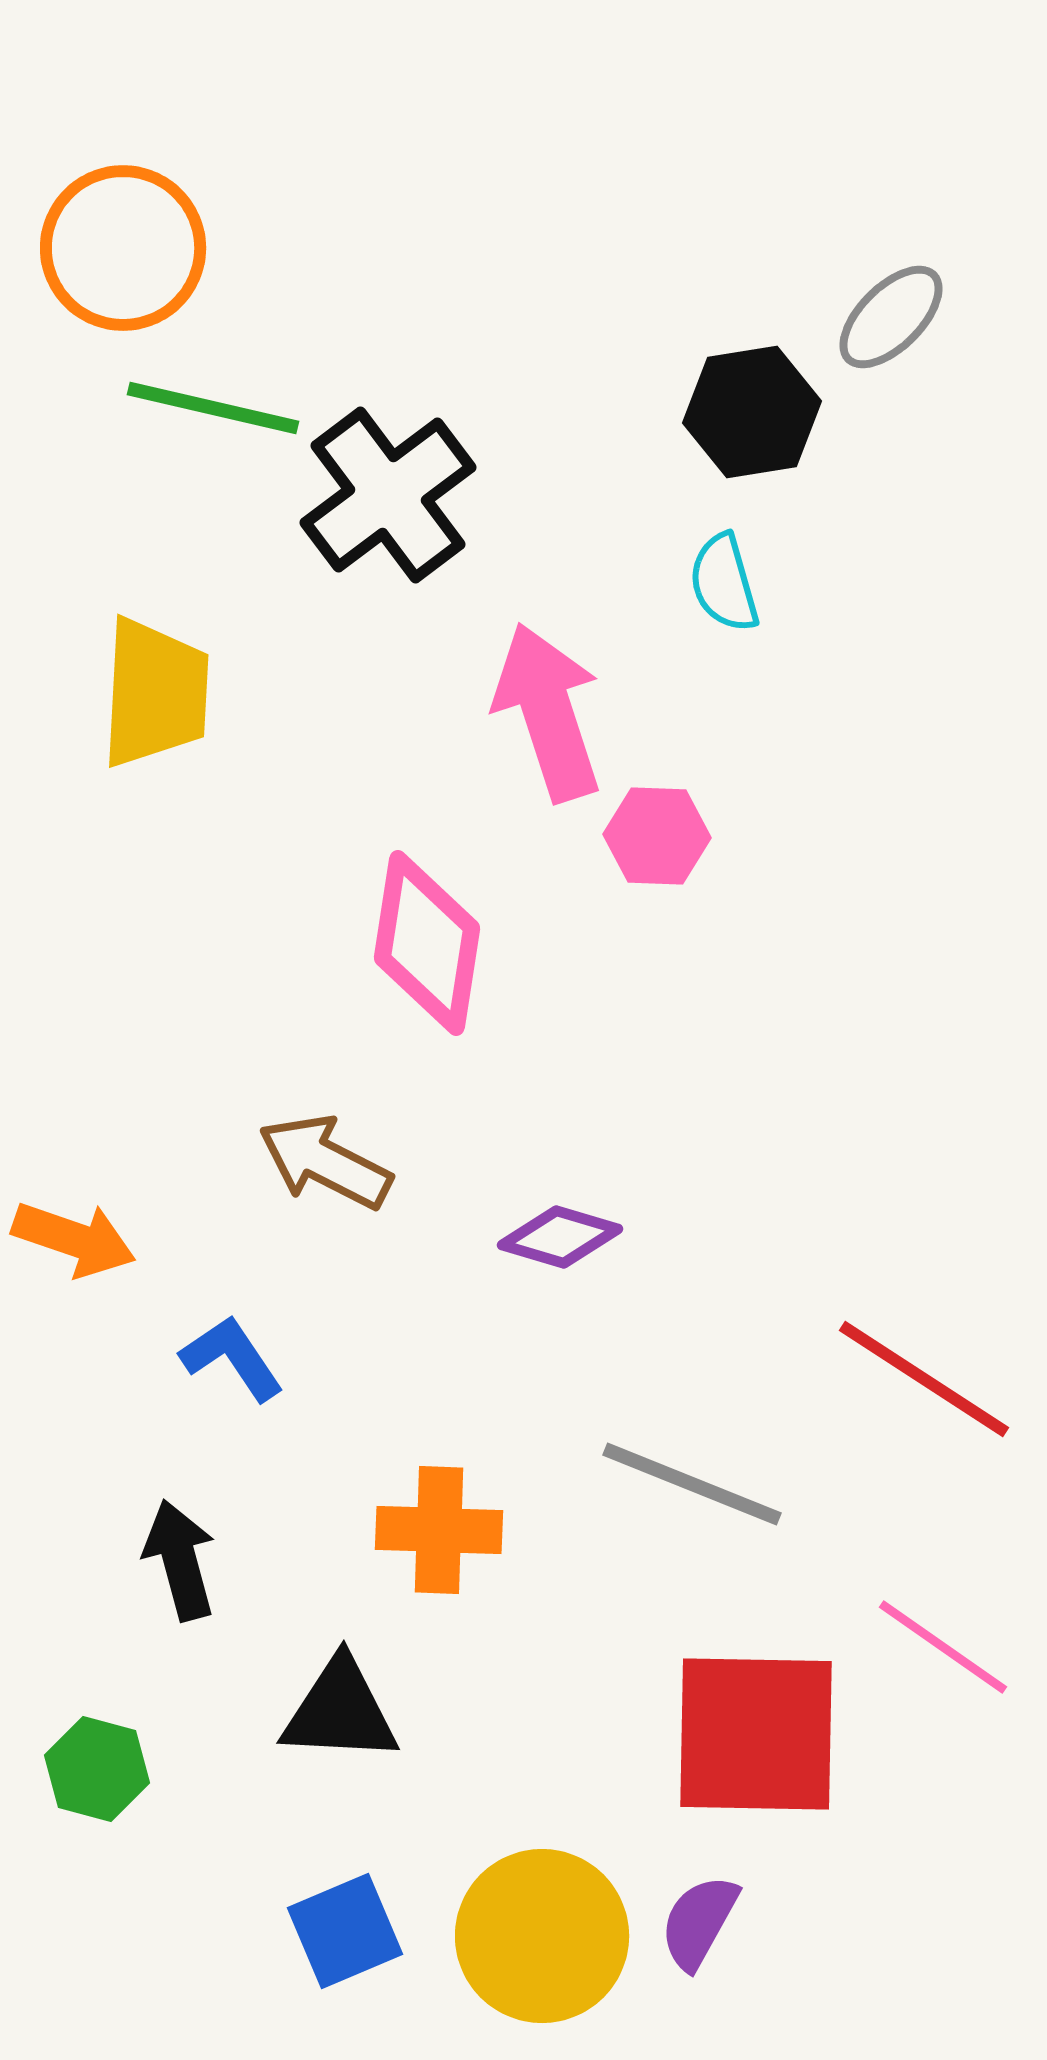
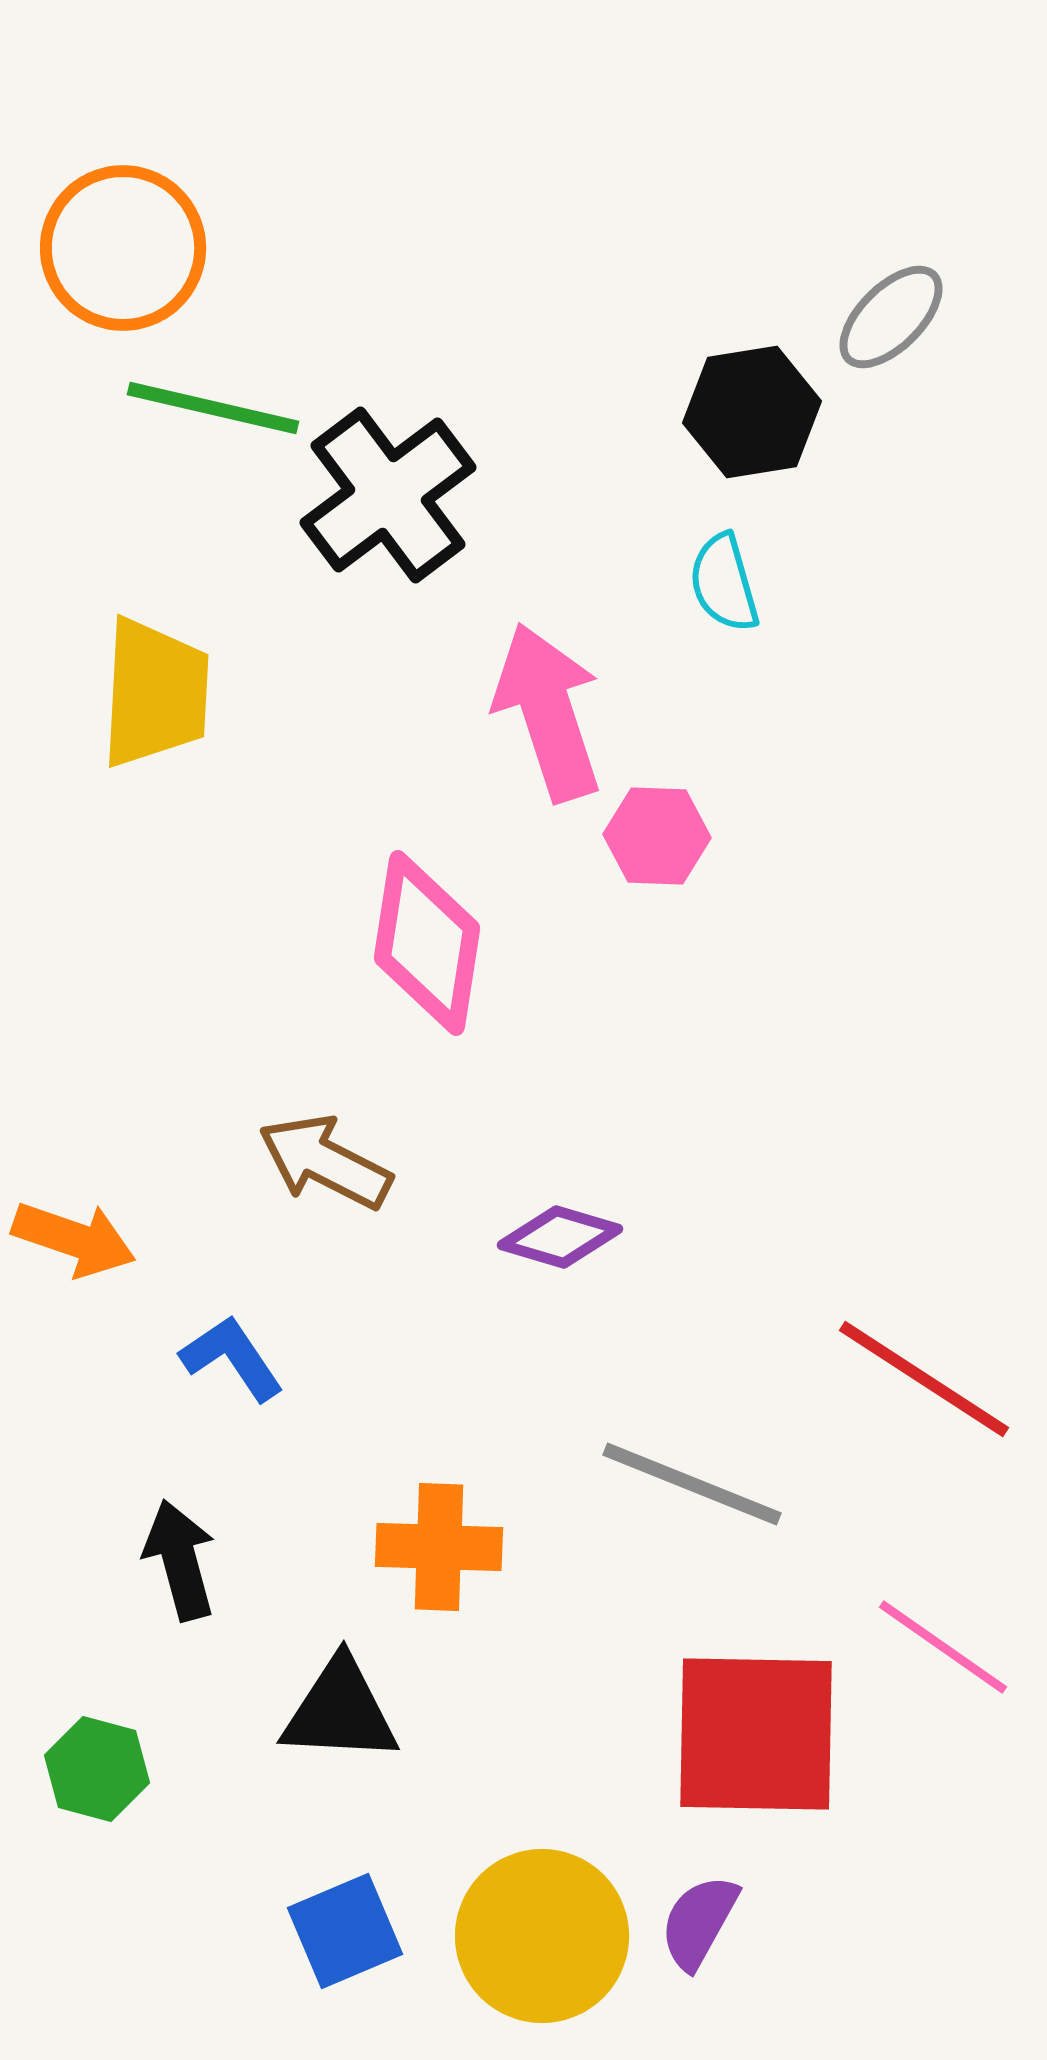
orange cross: moved 17 px down
